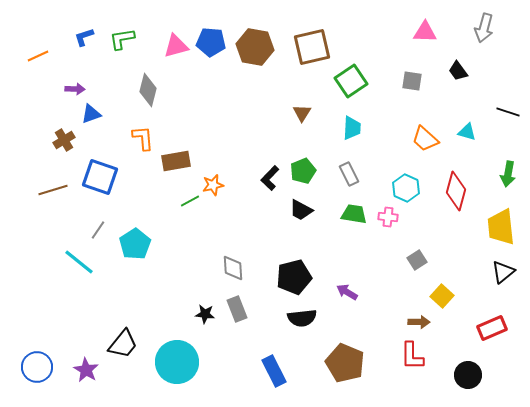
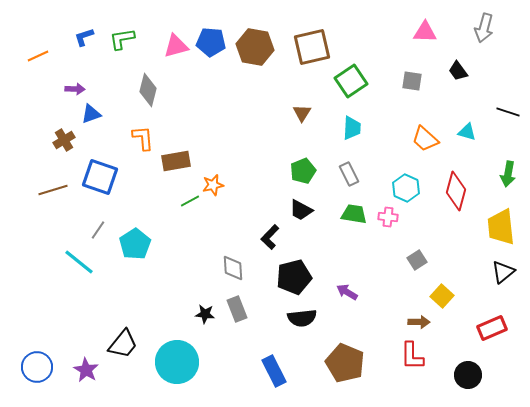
black L-shape at (270, 178): moved 59 px down
